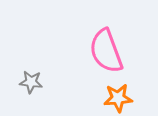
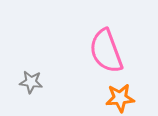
orange star: moved 2 px right
